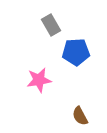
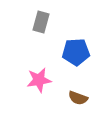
gray rectangle: moved 10 px left, 3 px up; rotated 45 degrees clockwise
brown semicircle: moved 2 px left, 18 px up; rotated 42 degrees counterclockwise
